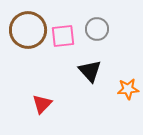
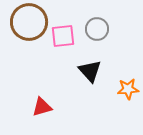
brown circle: moved 1 px right, 8 px up
red triangle: moved 3 px down; rotated 30 degrees clockwise
